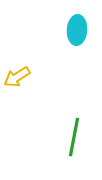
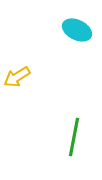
cyan ellipse: rotated 68 degrees counterclockwise
